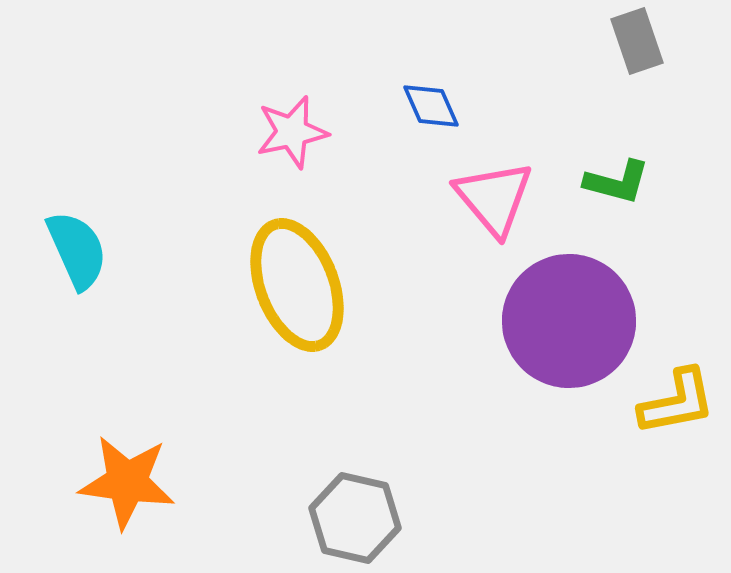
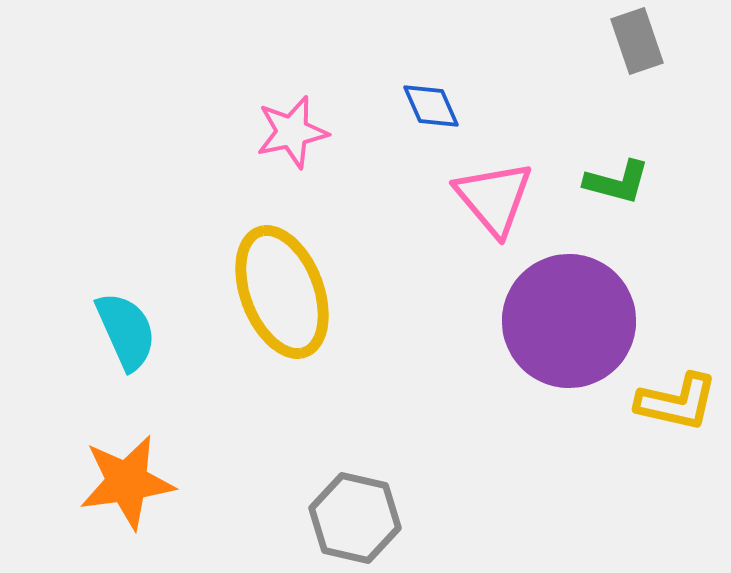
cyan semicircle: moved 49 px right, 81 px down
yellow ellipse: moved 15 px left, 7 px down
yellow L-shape: rotated 24 degrees clockwise
orange star: rotated 16 degrees counterclockwise
